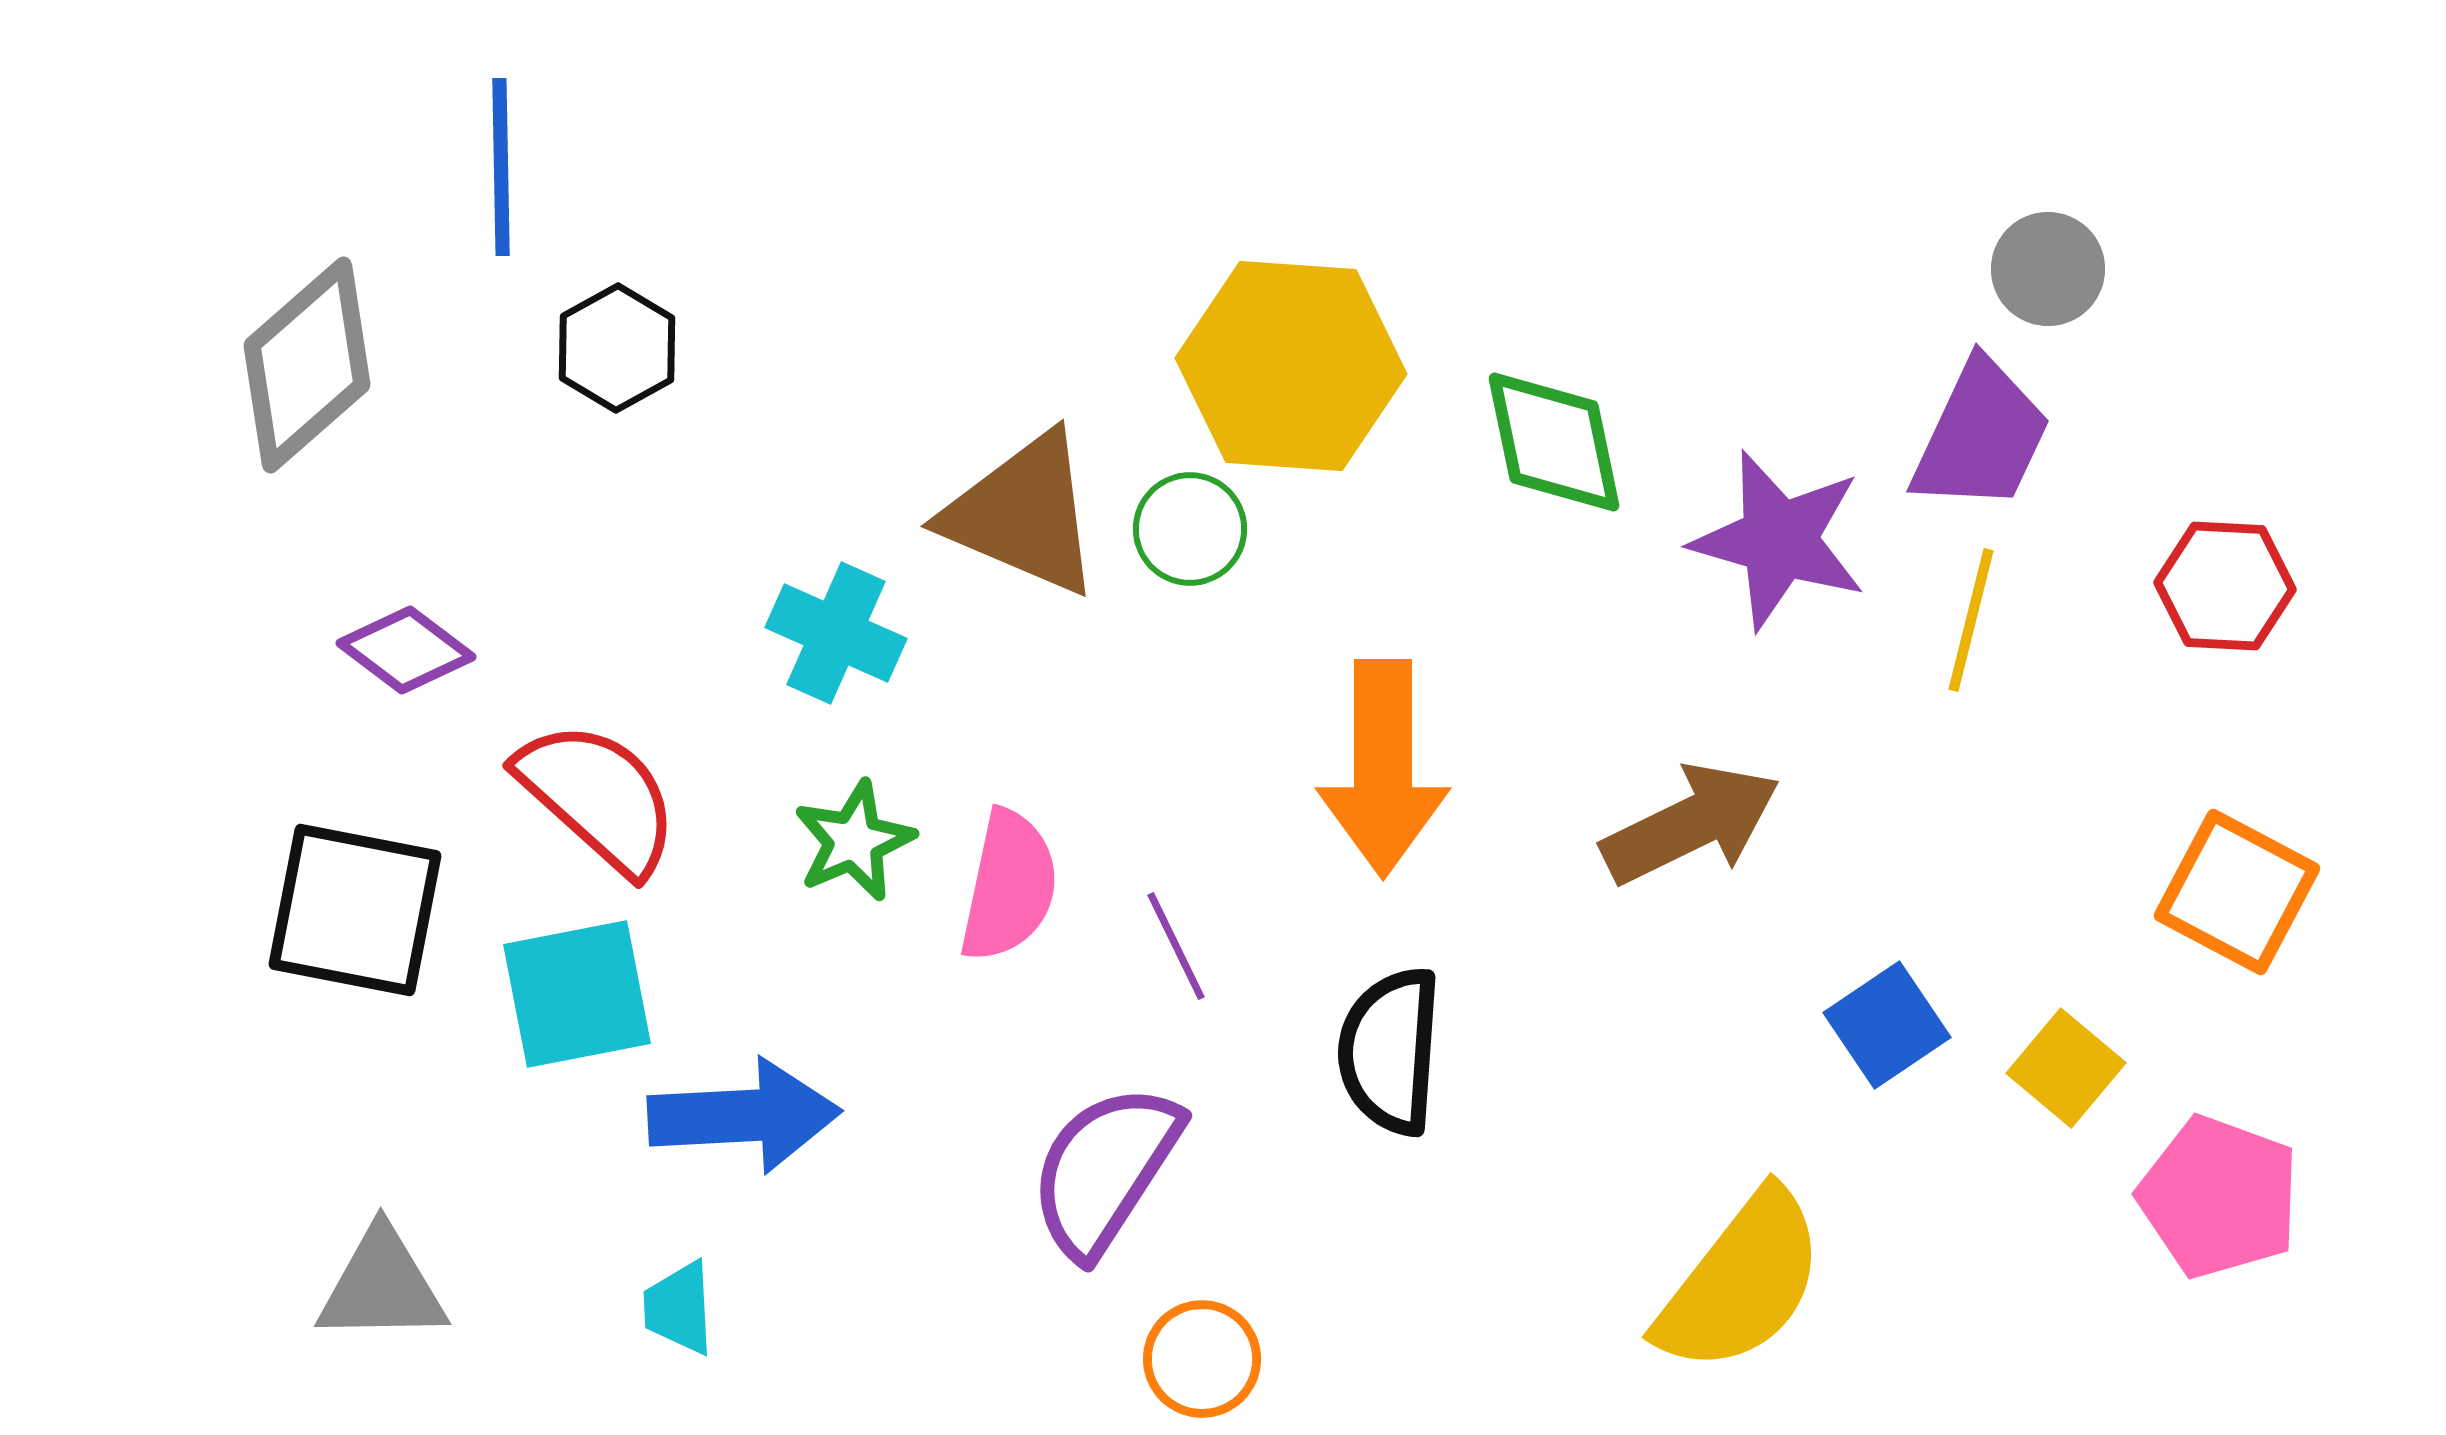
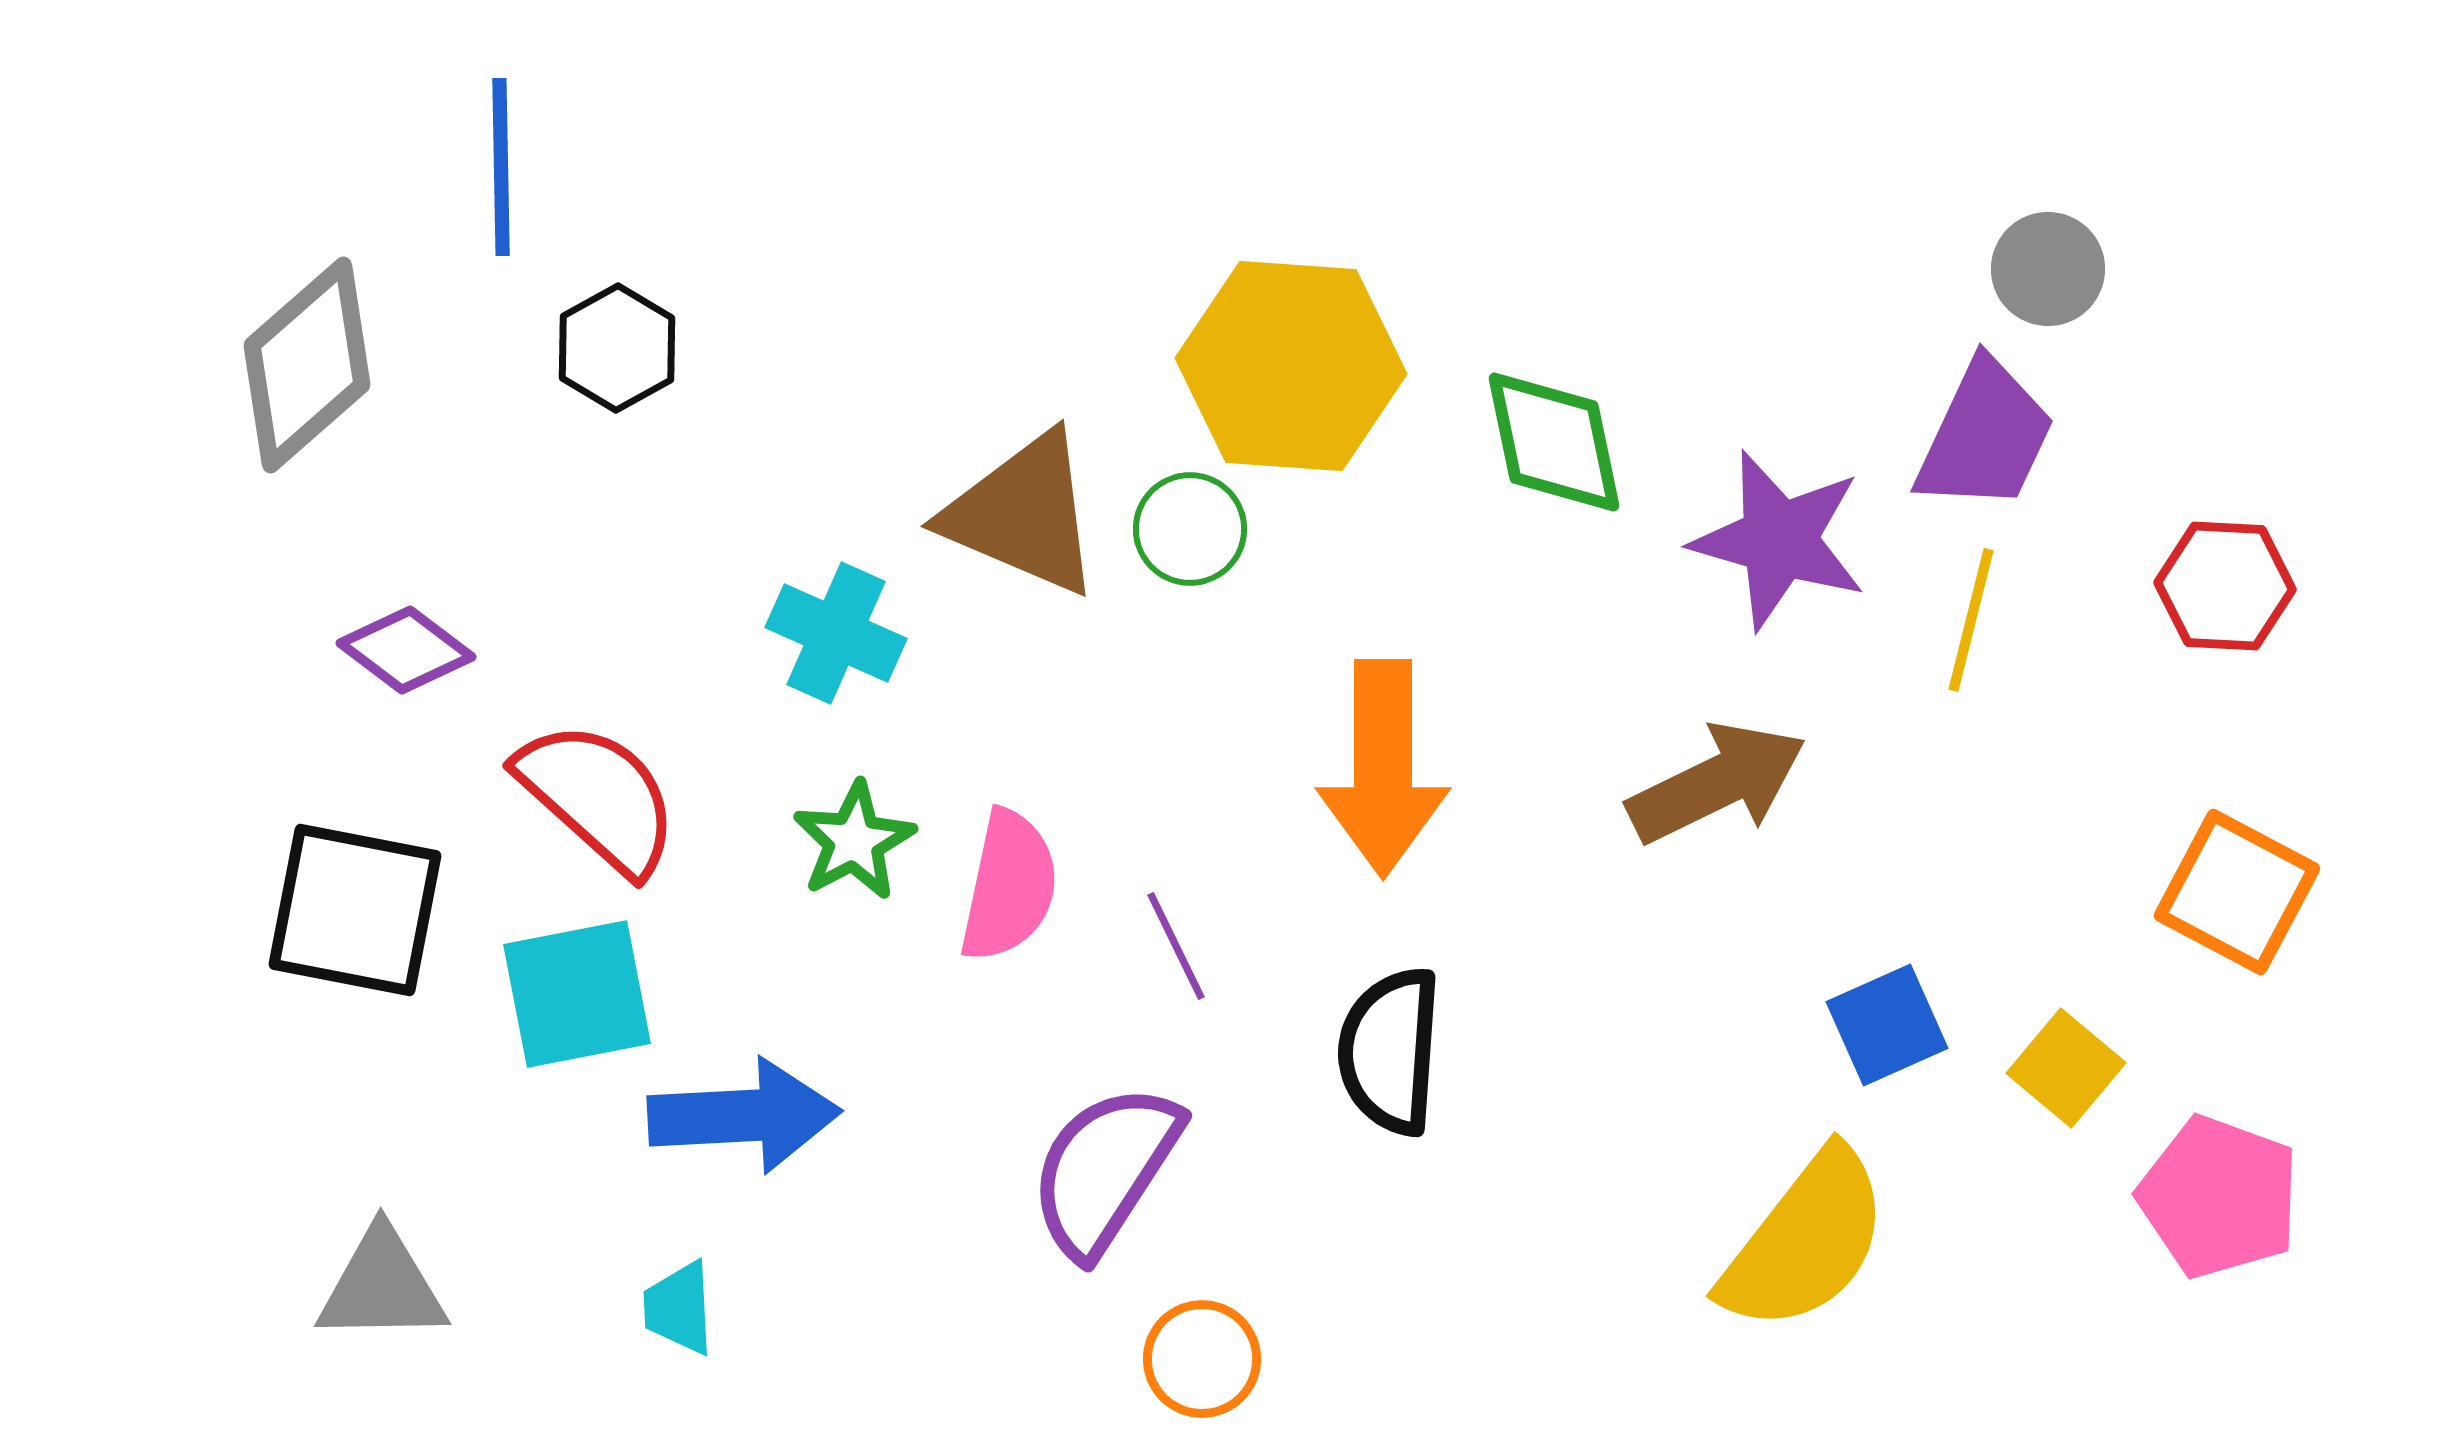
purple trapezoid: moved 4 px right
brown arrow: moved 26 px right, 41 px up
green star: rotated 5 degrees counterclockwise
blue square: rotated 10 degrees clockwise
yellow semicircle: moved 64 px right, 41 px up
